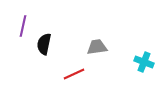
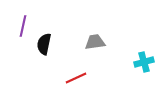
gray trapezoid: moved 2 px left, 5 px up
cyan cross: rotated 36 degrees counterclockwise
red line: moved 2 px right, 4 px down
